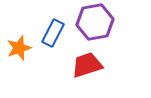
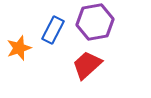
blue rectangle: moved 3 px up
red trapezoid: rotated 24 degrees counterclockwise
